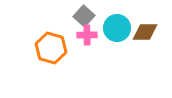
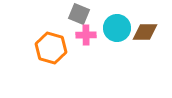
gray square: moved 5 px left, 2 px up; rotated 20 degrees counterclockwise
pink cross: moved 1 px left
